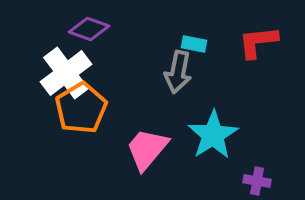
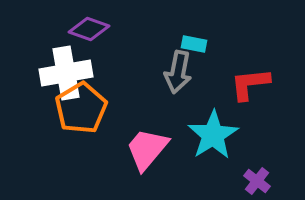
red L-shape: moved 8 px left, 42 px down
white cross: rotated 27 degrees clockwise
purple cross: rotated 28 degrees clockwise
